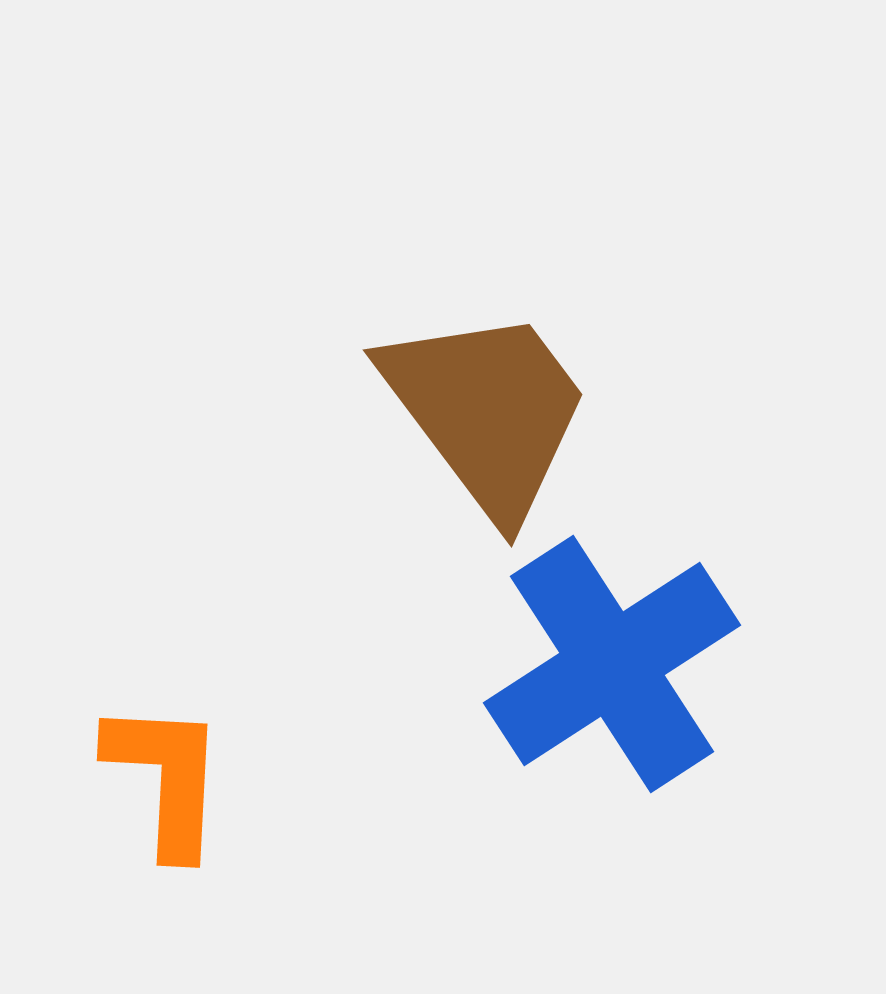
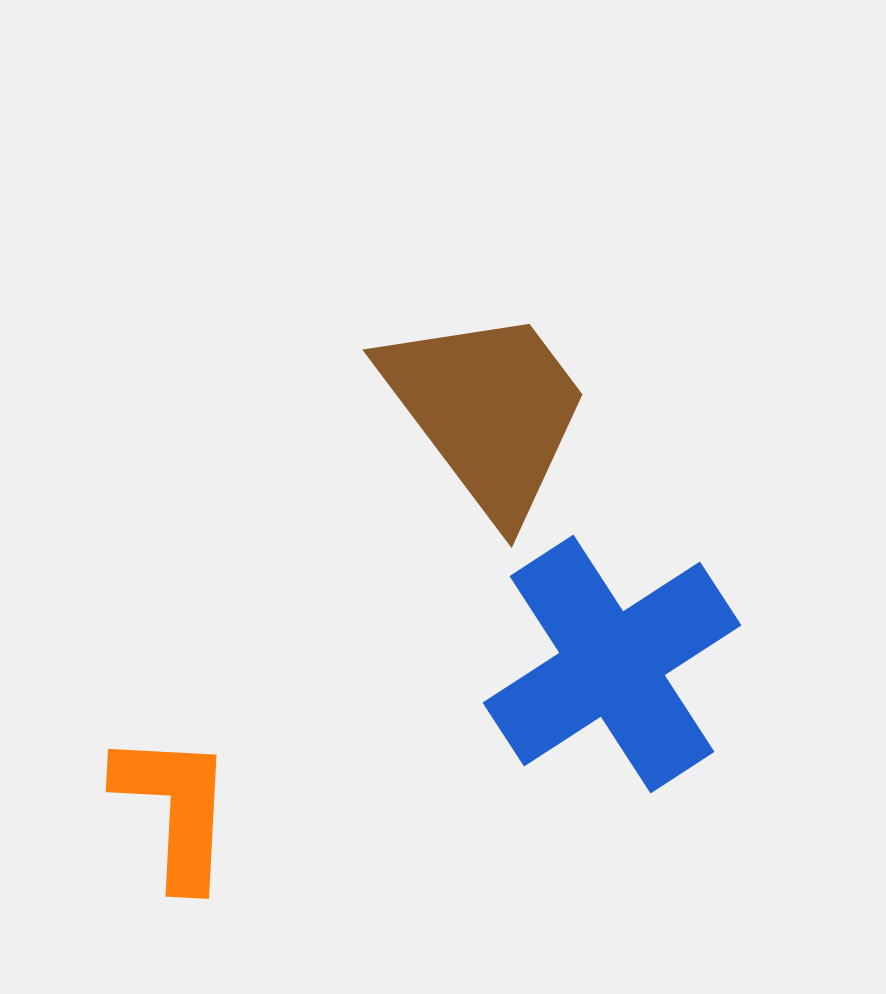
orange L-shape: moved 9 px right, 31 px down
